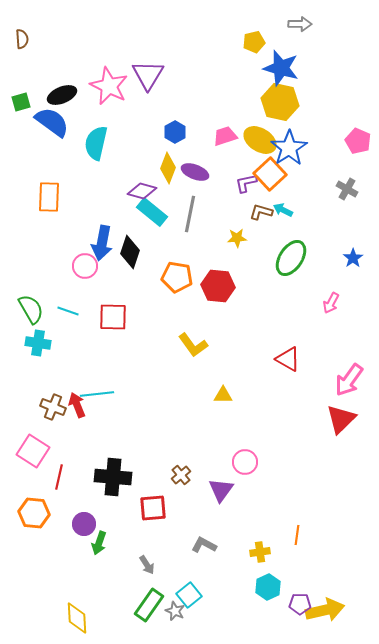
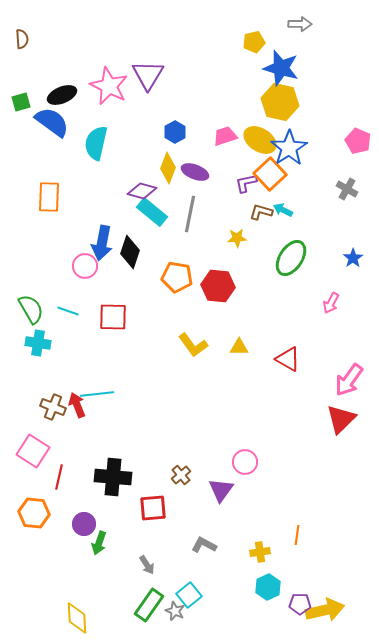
yellow triangle at (223, 395): moved 16 px right, 48 px up
